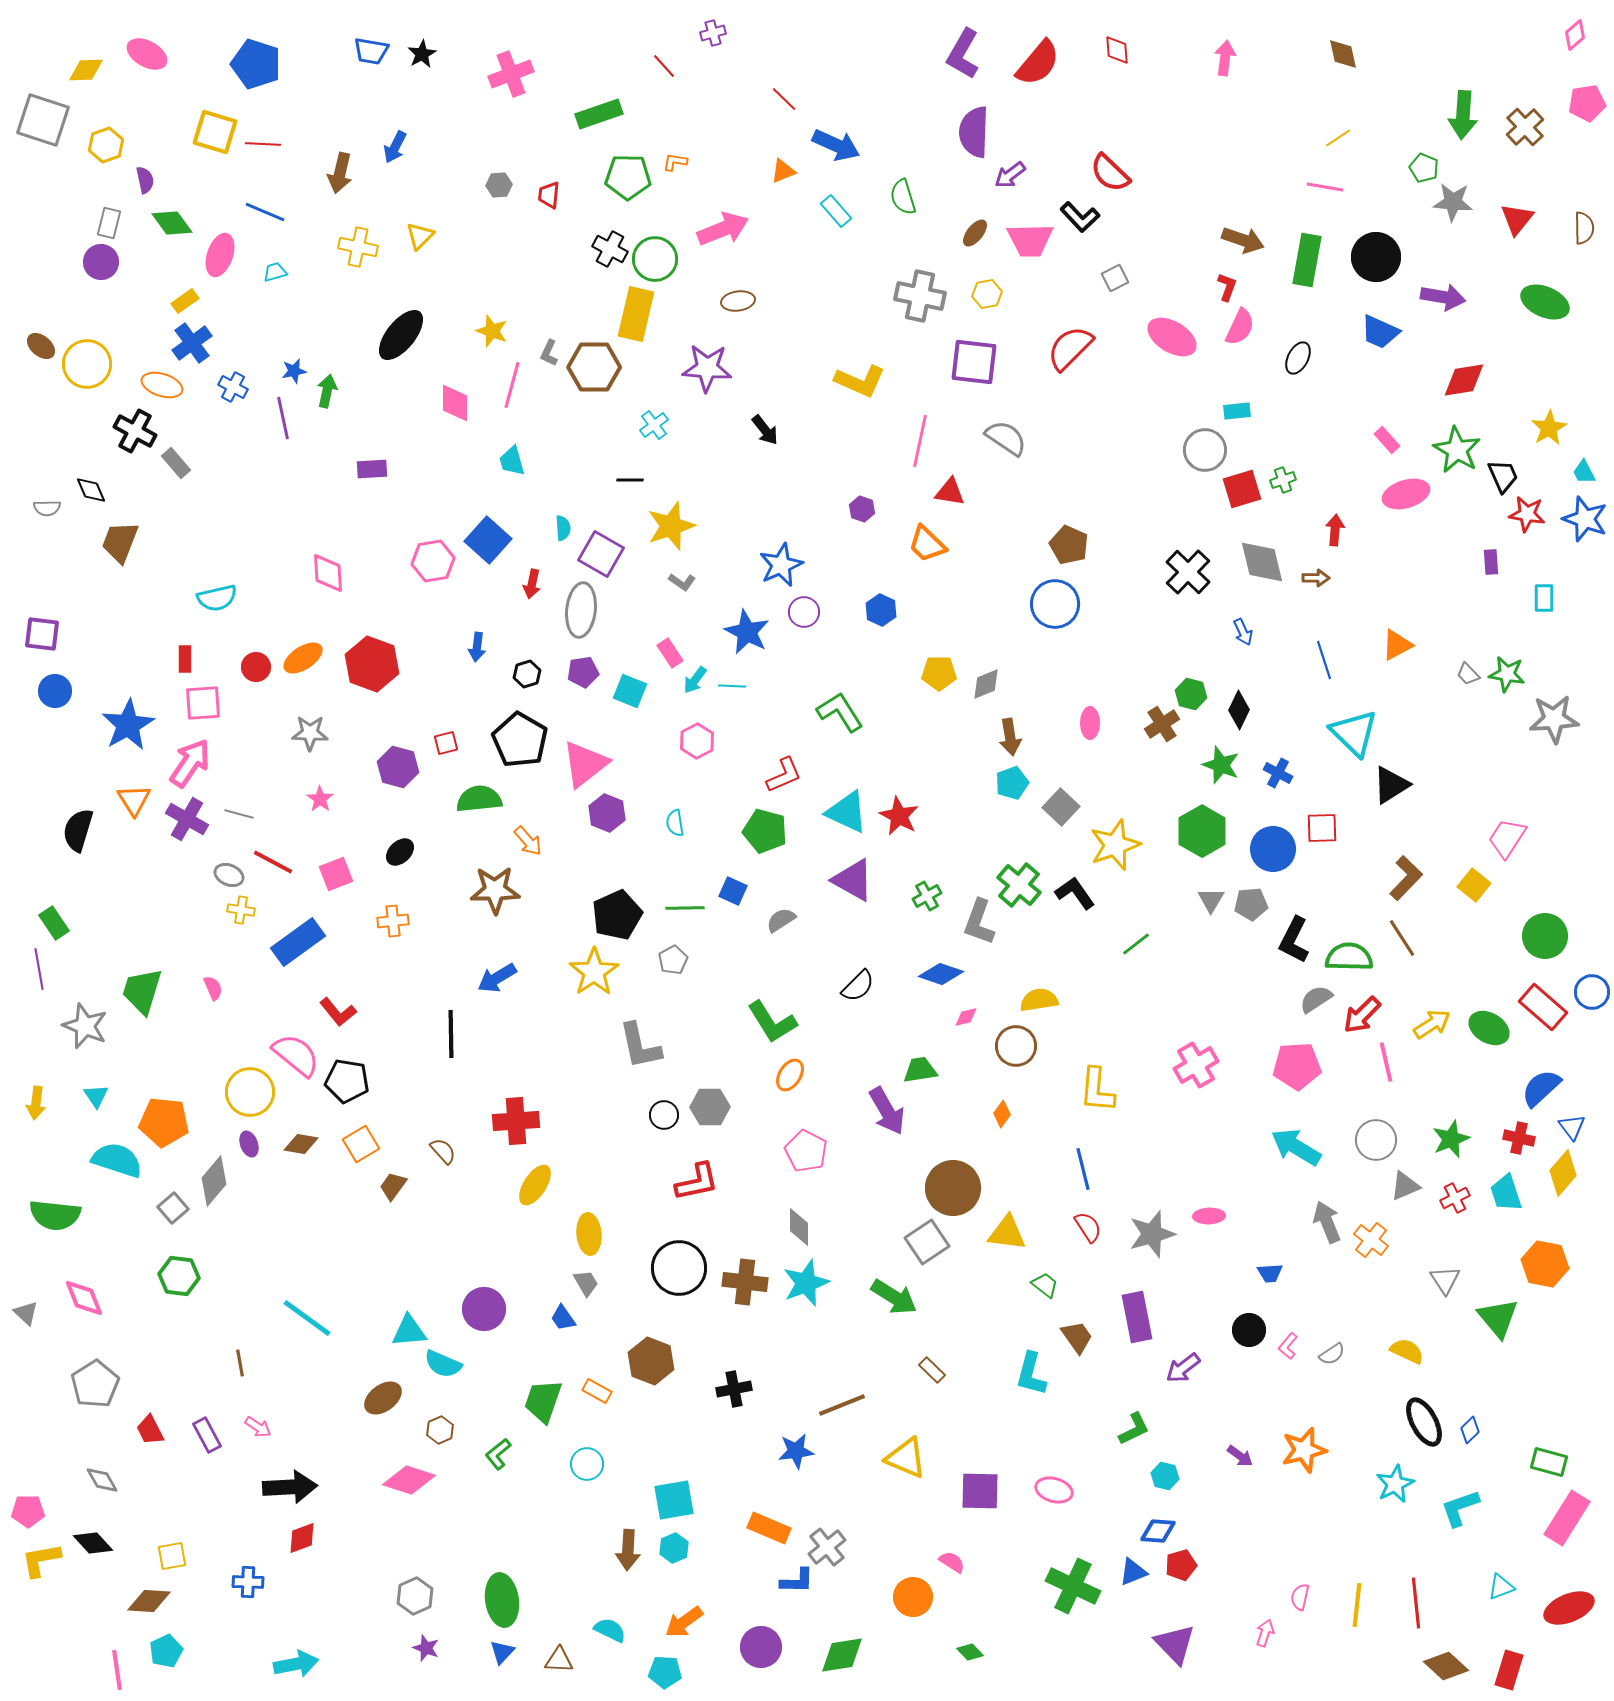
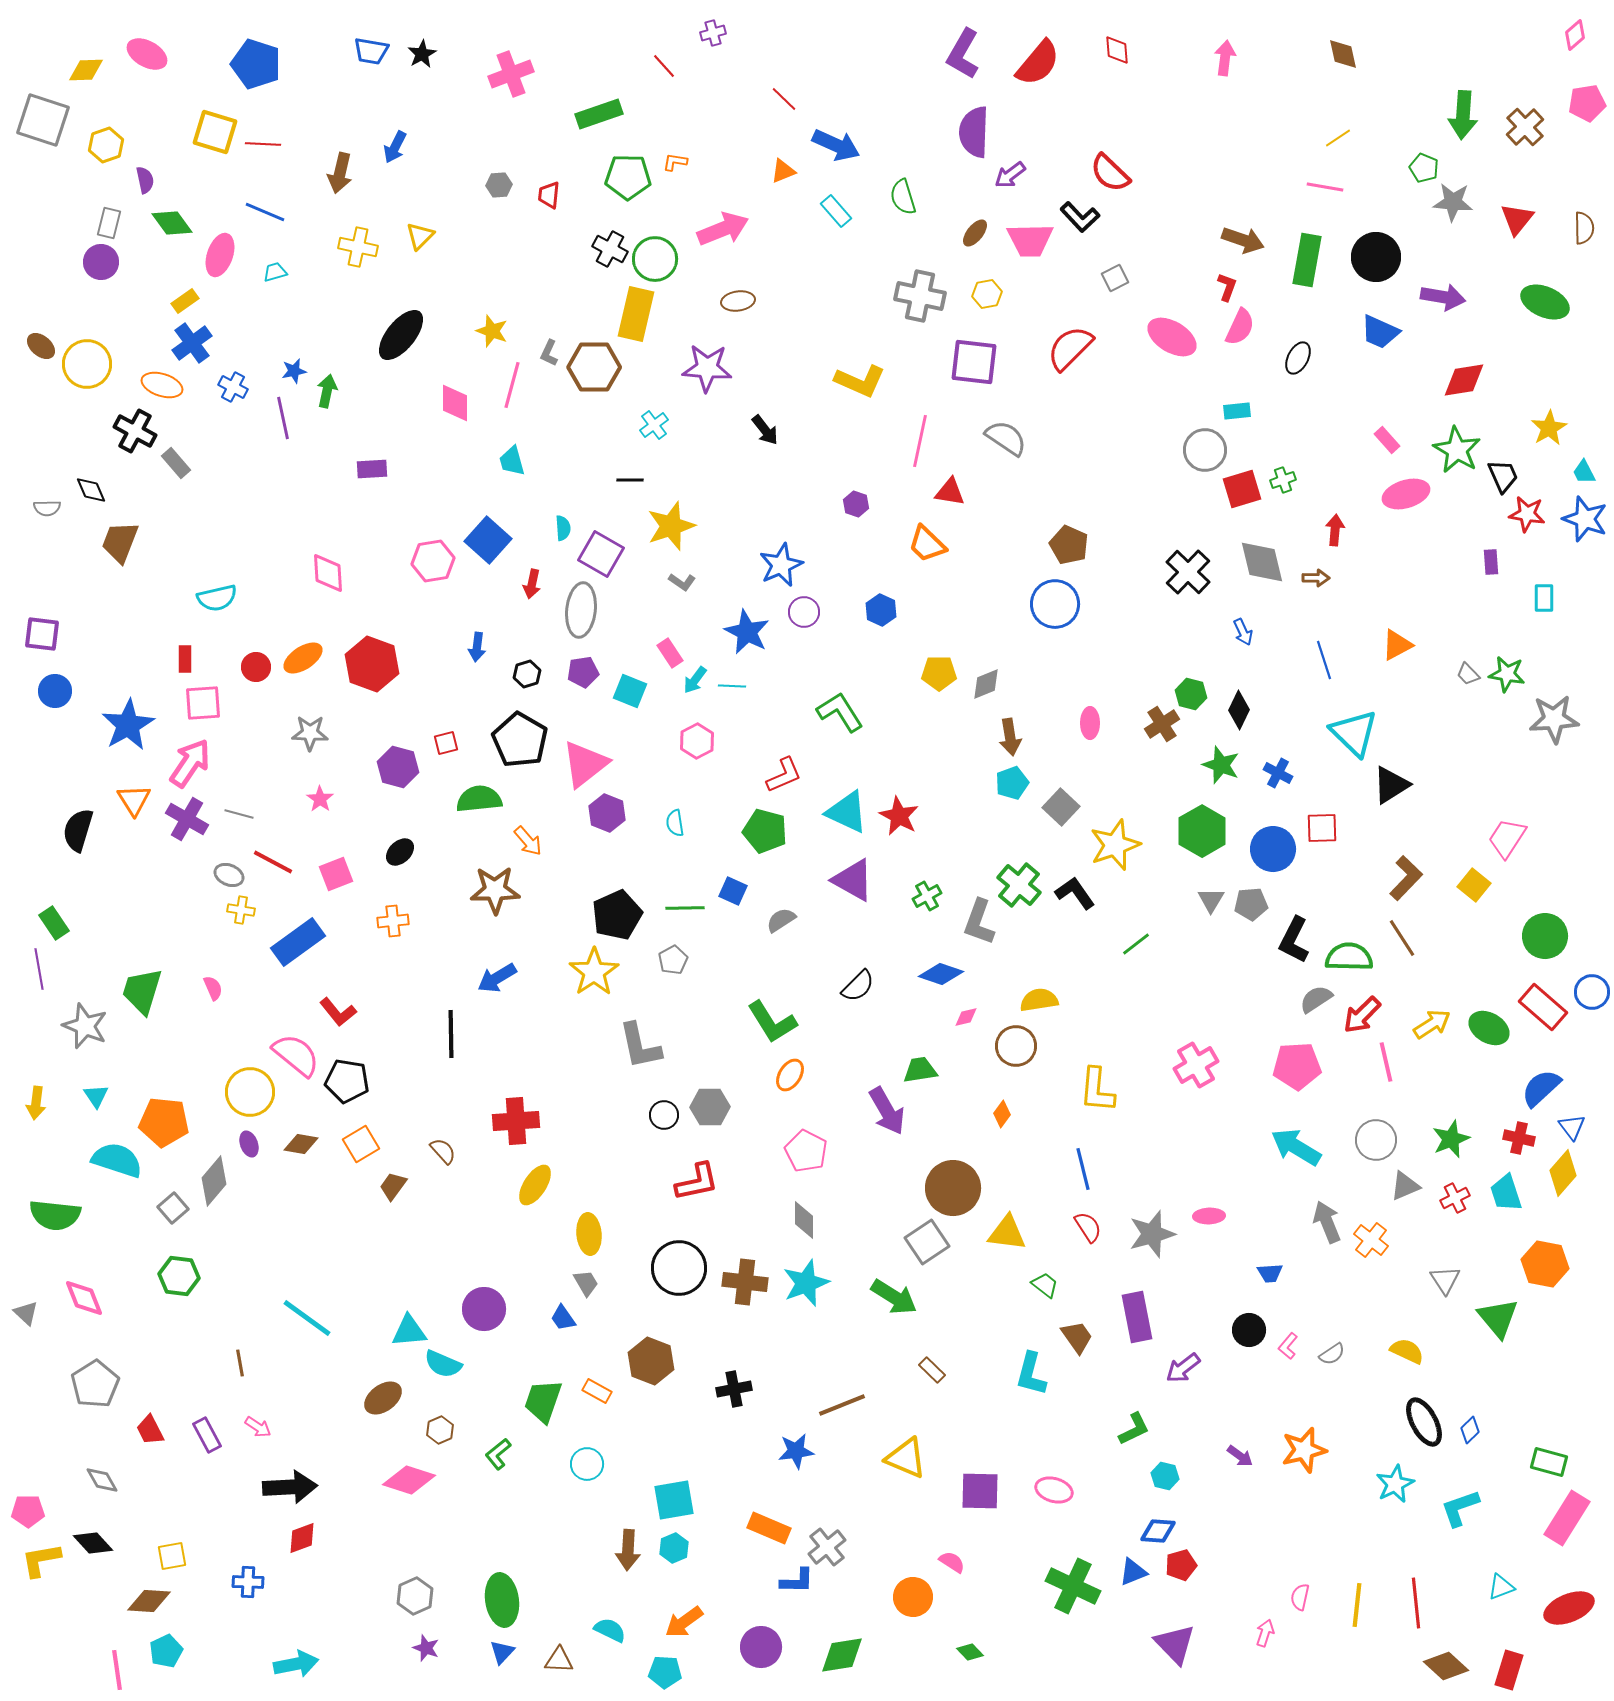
purple hexagon at (862, 509): moved 6 px left, 5 px up
gray diamond at (799, 1227): moved 5 px right, 7 px up
